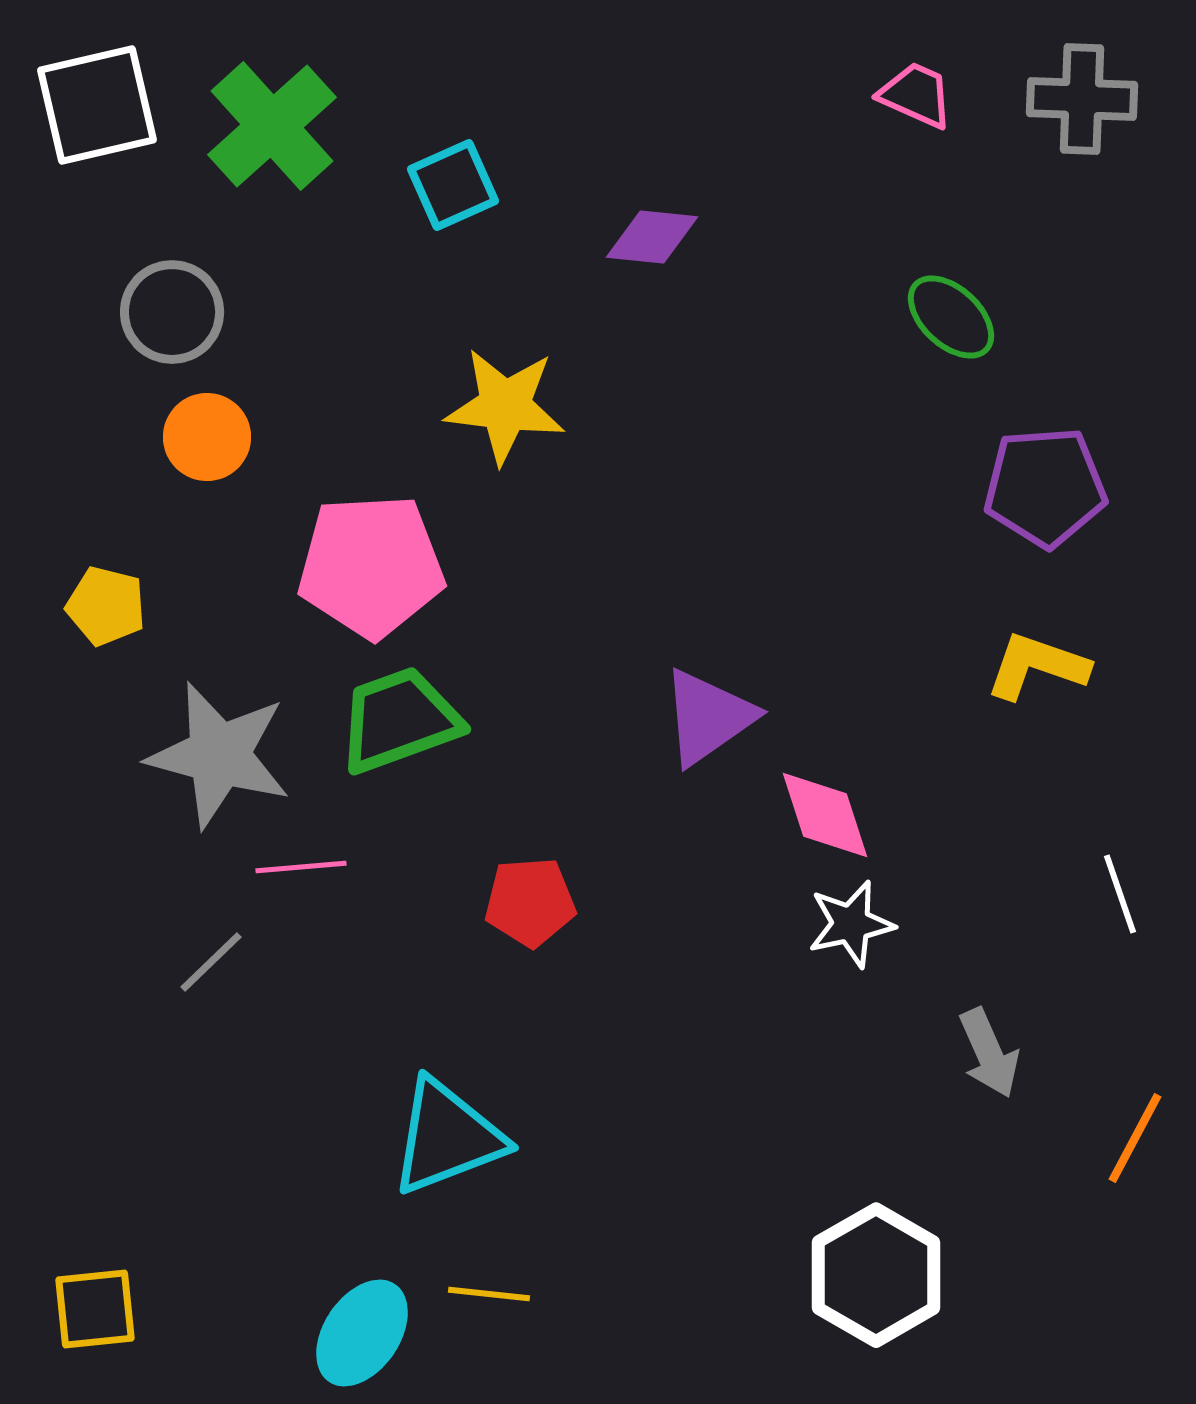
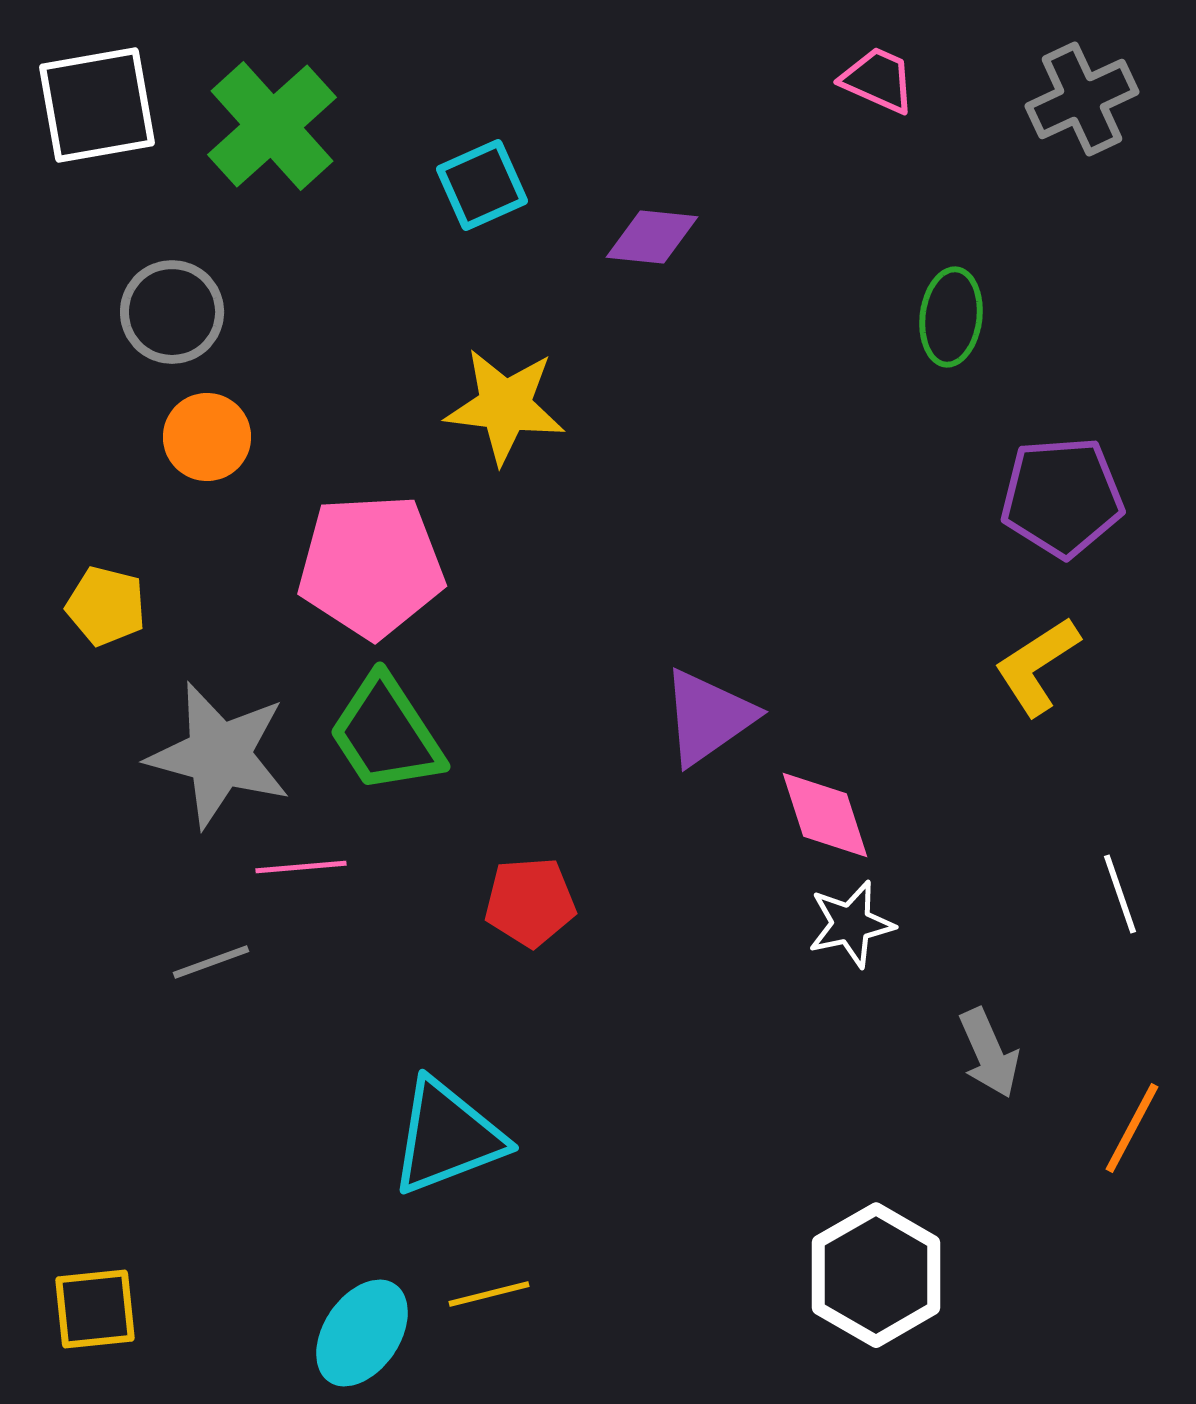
pink trapezoid: moved 38 px left, 15 px up
gray cross: rotated 27 degrees counterclockwise
white square: rotated 3 degrees clockwise
cyan square: moved 29 px right
green ellipse: rotated 54 degrees clockwise
purple pentagon: moved 17 px right, 10 px down
yellow L-shape: rotated 52 degrees counterclockwise
green trapezoid: moved 13 px left, 14 px down; rotated 103 degrees counterclockwise
gray line: rotated 24 degrees clockwise
orange line: moved 3 px left, 10 px up
yellow line: rotated 20 degrees counterclockwise
